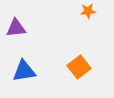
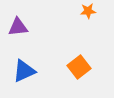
purple triangle: moved 2 px right, 1 px up
blue triangle: rotated 15 degrees counterclockwise
